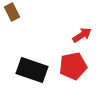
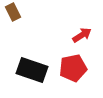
brown rectangle: moved 1 px right
red pentagon: moved 2 px down
